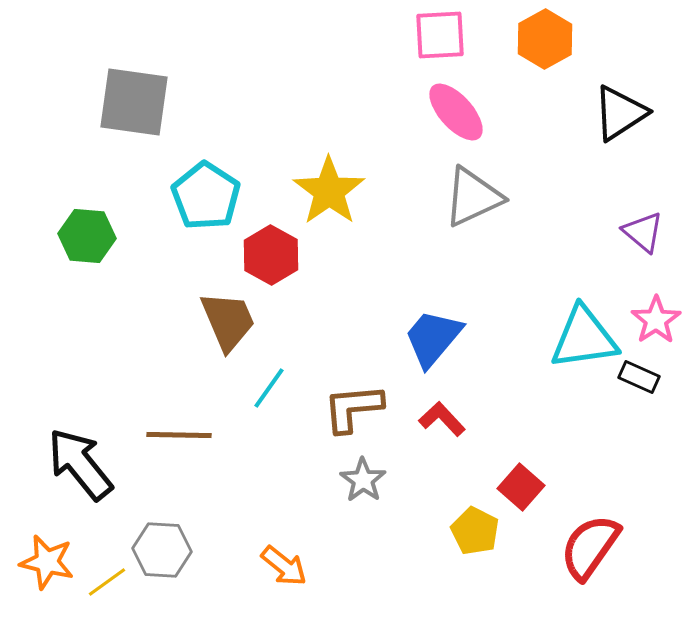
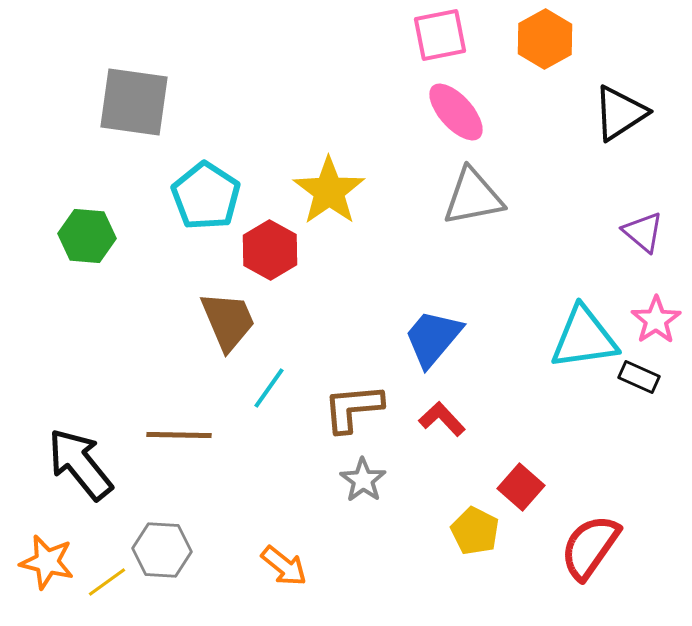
pink square: rotated 8 degrees counterclockwise
gray triangle: rotated 14 degrees clockwise
red hexagon: moved 1 px left, 5 px up
